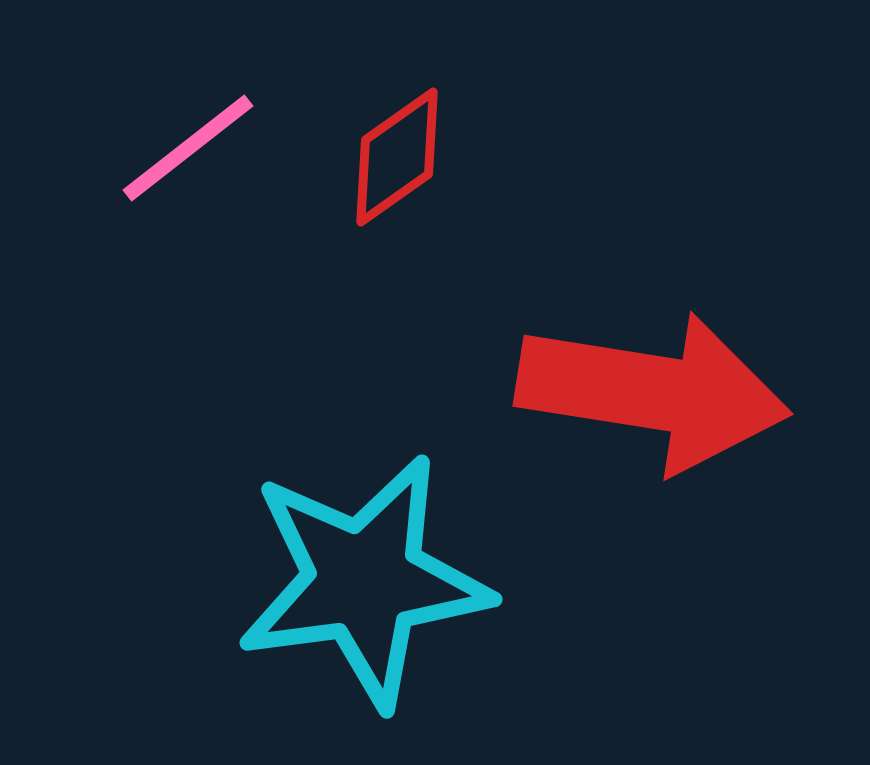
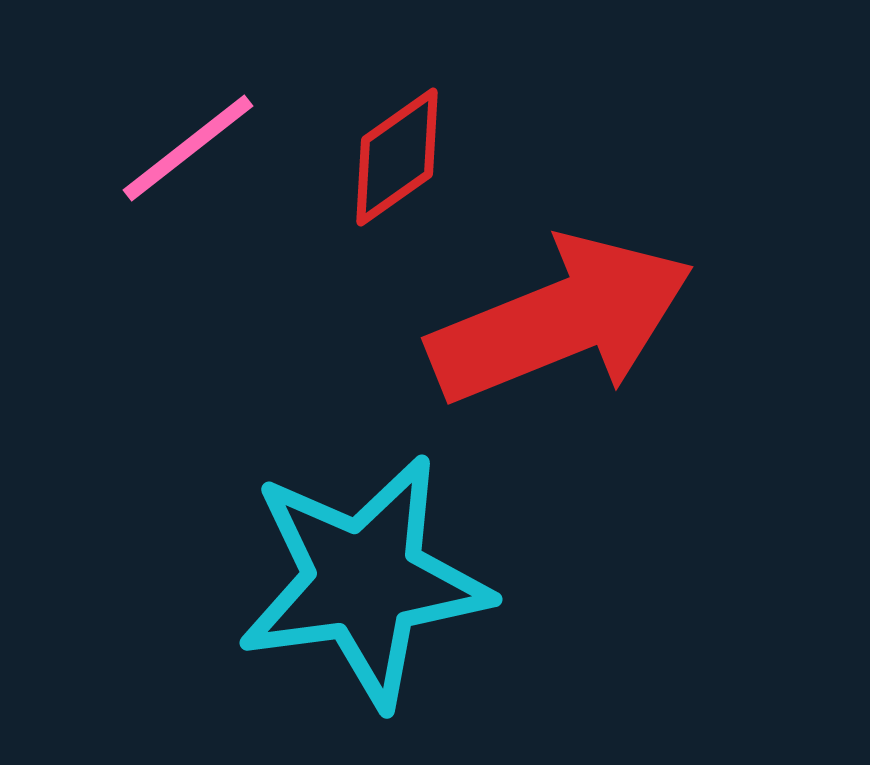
red arrow: moved 92 px left, 72 px up; rotated 31 degrees counterclockwise
